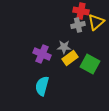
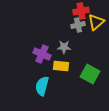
red cross: rotated 21 degrees counterclockwise
yellow rectangle: moved 9 px left, 8 px down; rotated 42 degrees clockwise
green square: moved 10 px down
